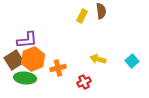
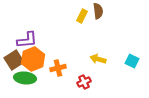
brown semicircle: moved 3 px left
cyan square: rotated 24 degrees counterclockwise
